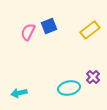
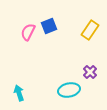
yellow rectangle: rotated 18 degrees counterclockwise
purple cross: moved 3 px left, 5 px up
cyan ellipse: moved 2 px down
cyan arrow: rotated 84 degrees clockwise
